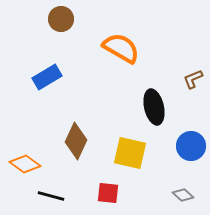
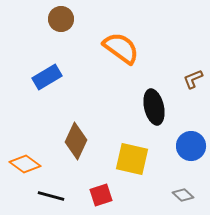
orange semicircle: rotated 6 degrees clockwise
yellow square: moved 2 px right, 6 px down
red square: moved 7 px left, 2 px down; rotated 25 degrees counterclockwise
